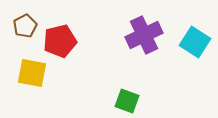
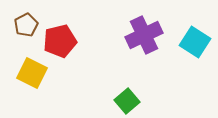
brown pentagon: moved 1 px right, 1 px up
yellow square: rotated 16 degrees clockwise
green square: rotated 30 degrees clockwise
